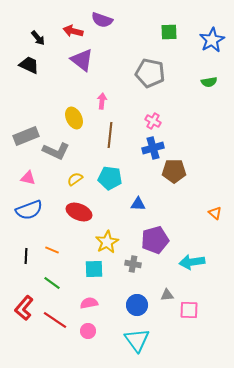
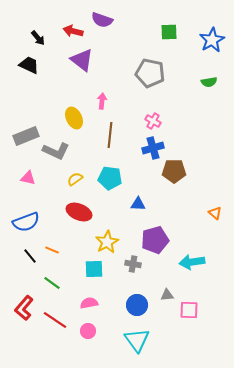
blue semicircle: moved 3 px left, 12 px down
black line: moved 4 px right; rotated 42 degrees counterclockwise
